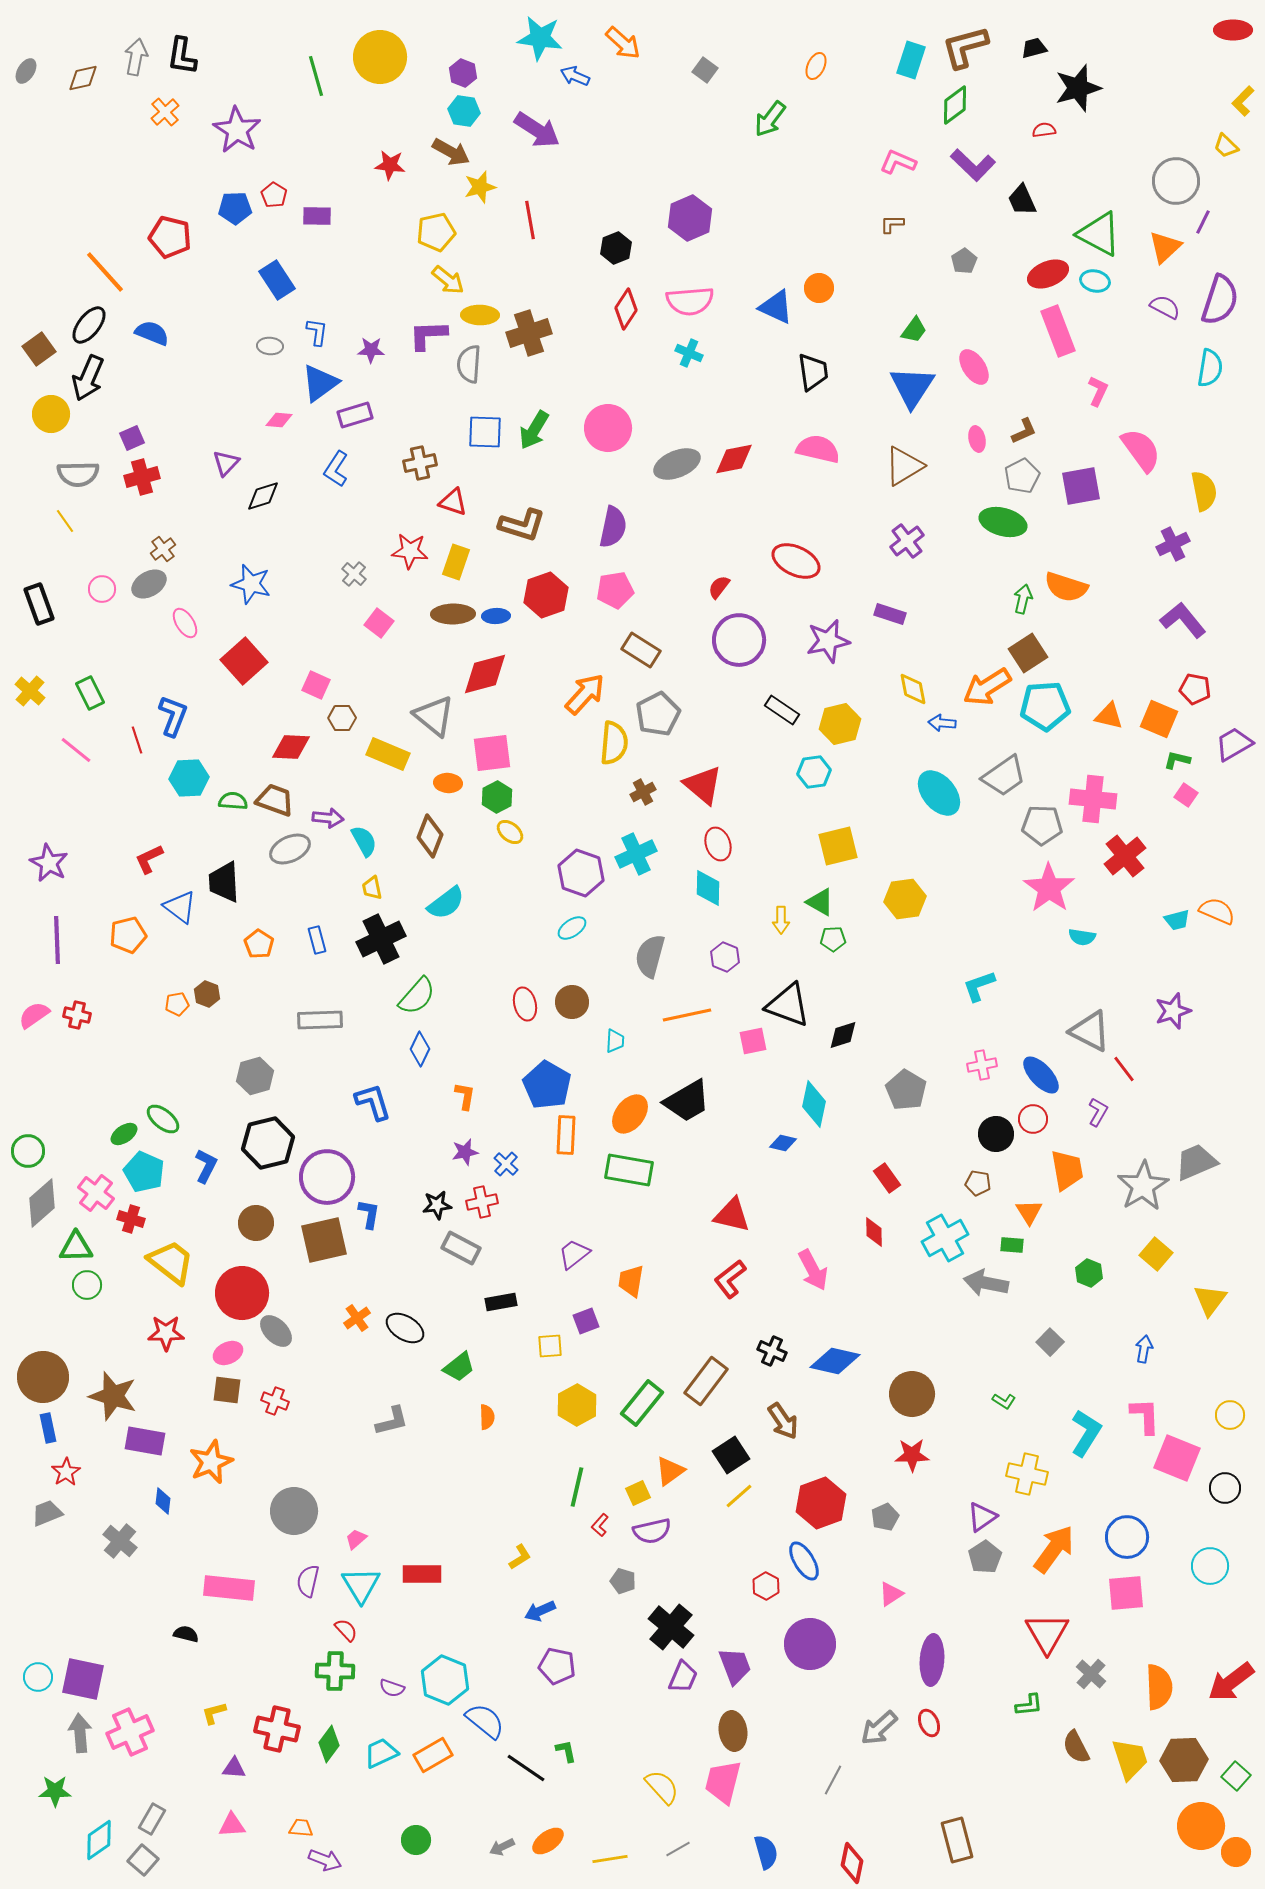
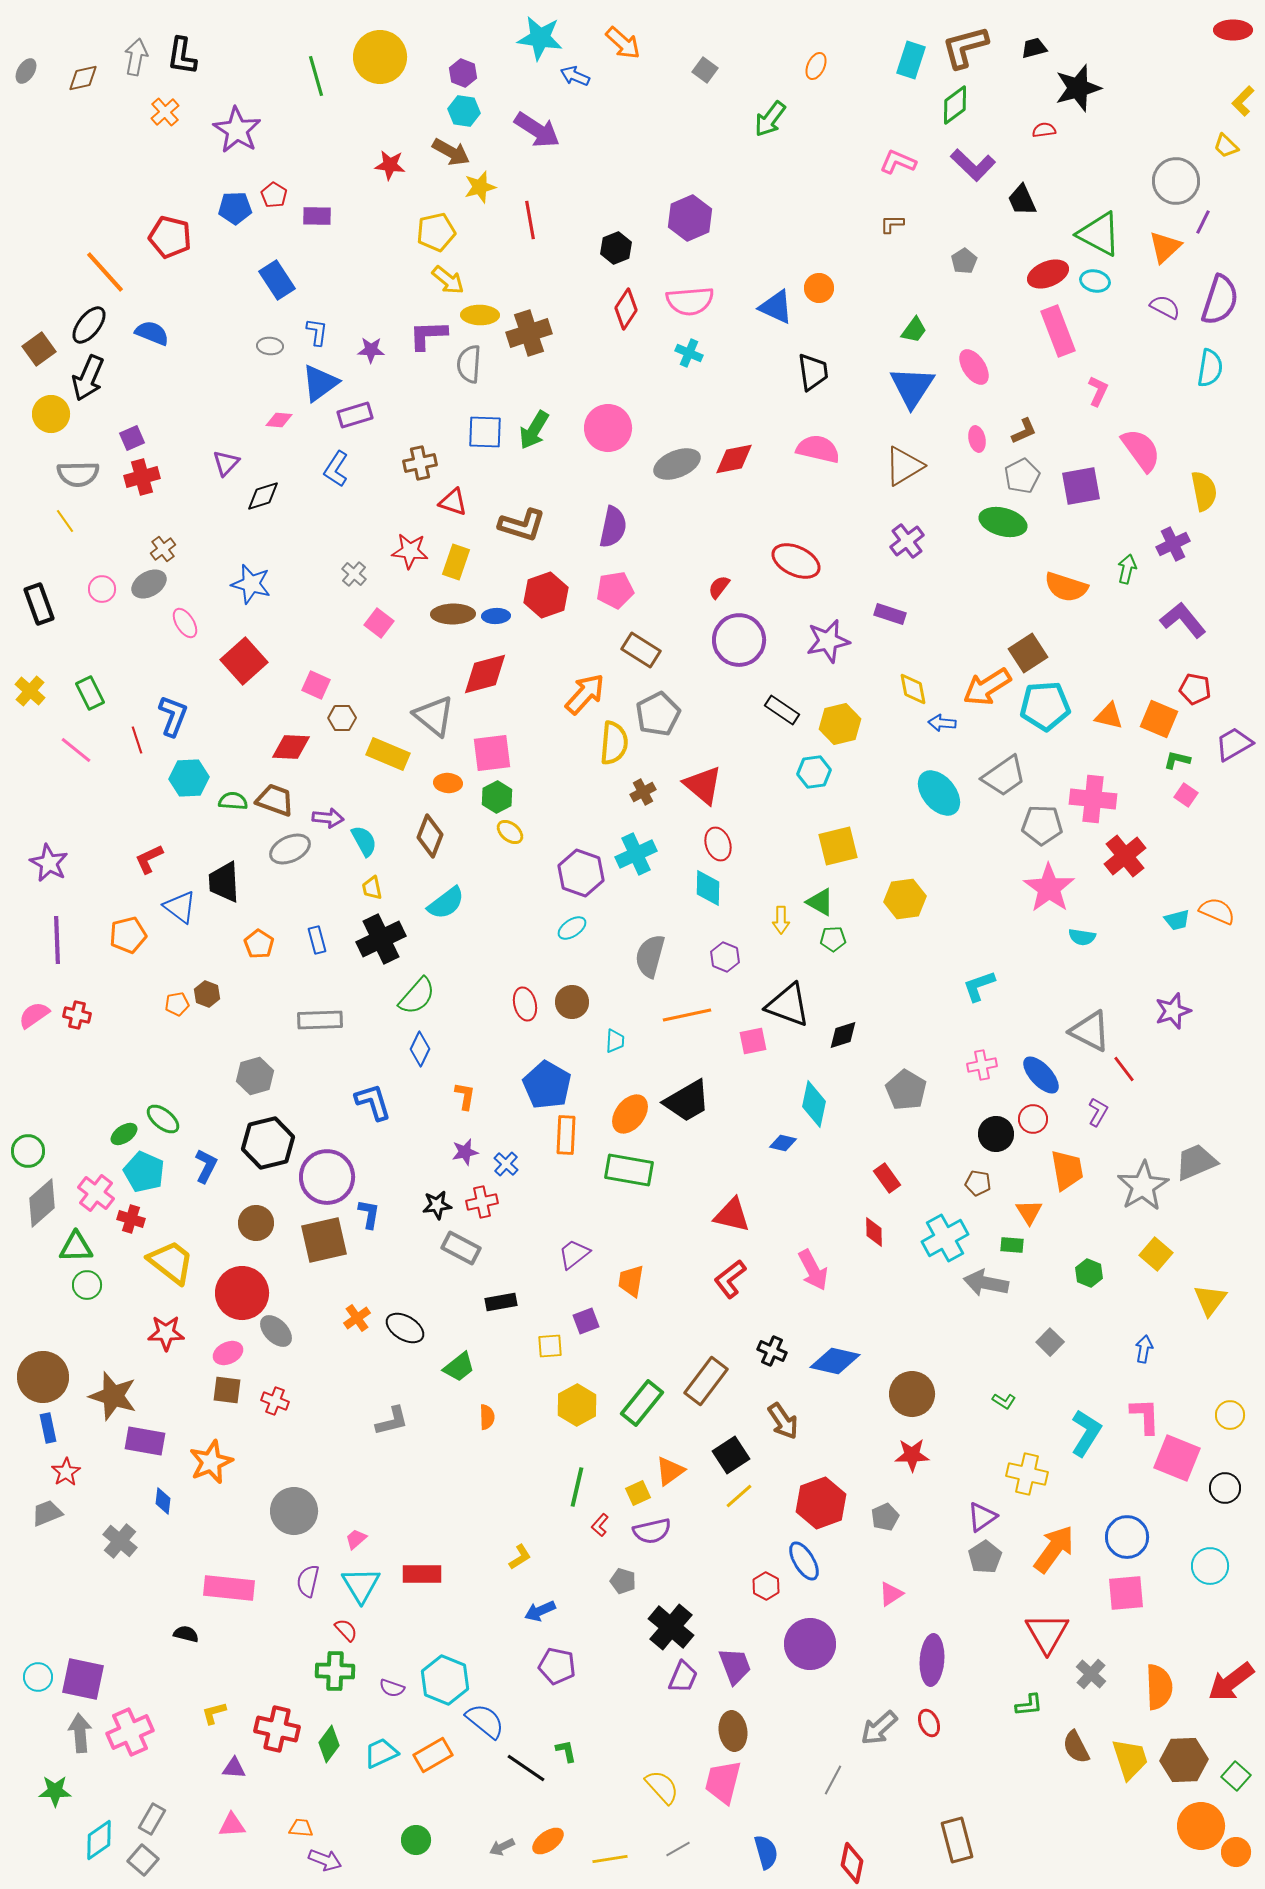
green arrow at (1023, 599): moved 104 px right, 30 px up
